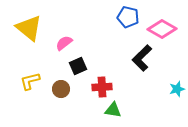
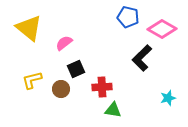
black square: moved 2 px left, 3 px down
yellow L-shape: moved 2 px right, 1 px up
cyan star: moved 9 px left, 9 px down
